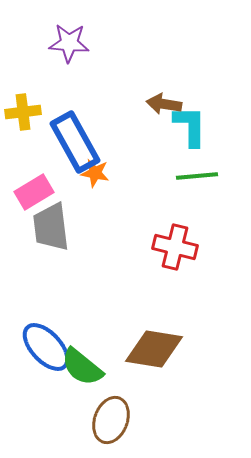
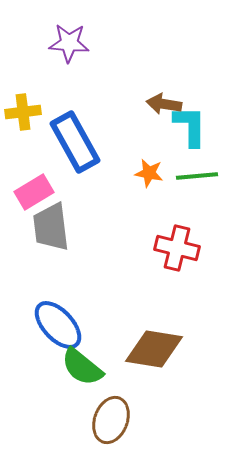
orange star: moved 54 px right
red cross: moved 2 px right, 1 px down
blue ellipse: moved 12 px right, 22 px up
